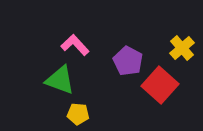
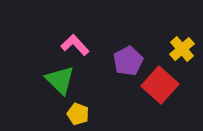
yellow cross: moved 1 px down
purple pentagon: rotated 16 degrees clockwise
green triangle: rotated 24 degrees clockwise
yellow pentagon: rotated 15 degrees clockwise
